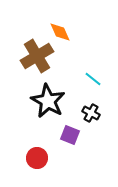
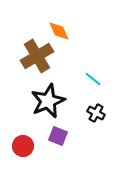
orange diamond: moved 1 px left, 1 px up
black star: rotated 20 degrees clockwise
black cross: moved 5 px right
purple square: moved 12 px left, 1 px down
red circle: moved 14 px left, 12 px up
